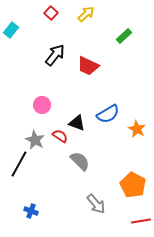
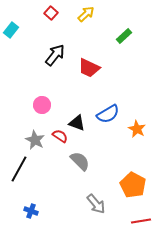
red trapezoid: moved 1 px right, 2 px down
black line: moved 5 px down
